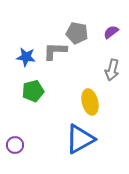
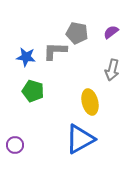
green pentagon: rotated 30 degrees clockwise
